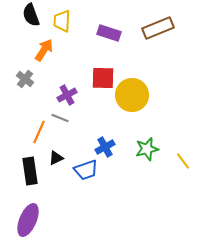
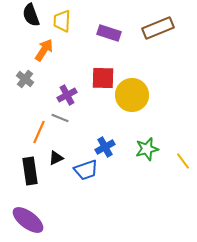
purple ellipse: rotated 76 degrees counterclockwise
